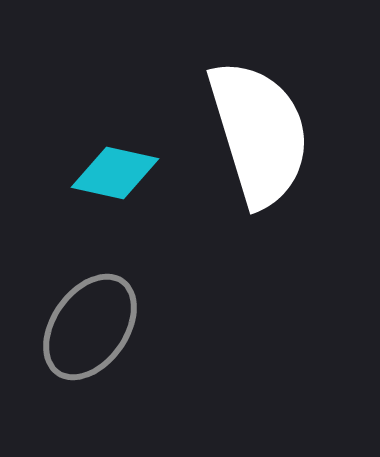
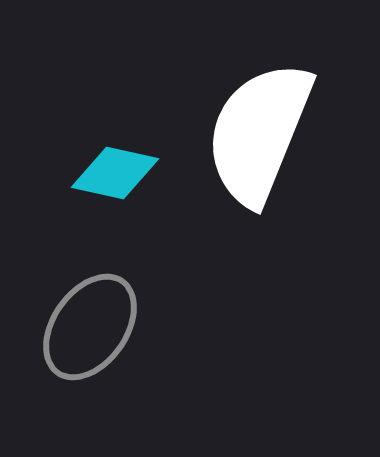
white semicircle: rotated 141 degrees counterclockwise
